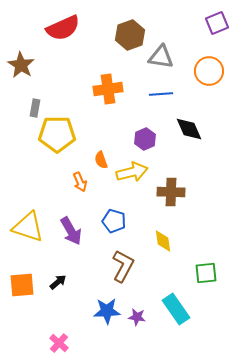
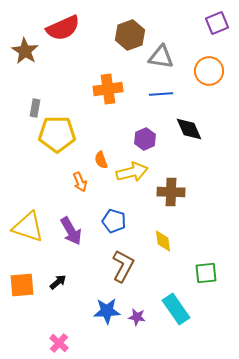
brown star: moved 4 px right, 14 px up
